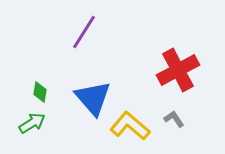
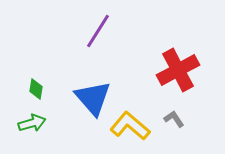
purple line: moved 14 px right, 1 px up
green diamond: moved 4 px left, 3 px up
green arrow: rotated 16 degrees clockwise
